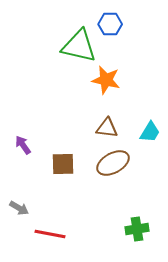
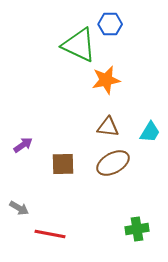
green triangle: moved 1 px up; rotated 12 degrees clockwise
orange star: rotated 24 degrees counterclockwise
brown triangle: moved 1 px right, 1 px up
purple arrow: rotated 90 degrees clockwise
